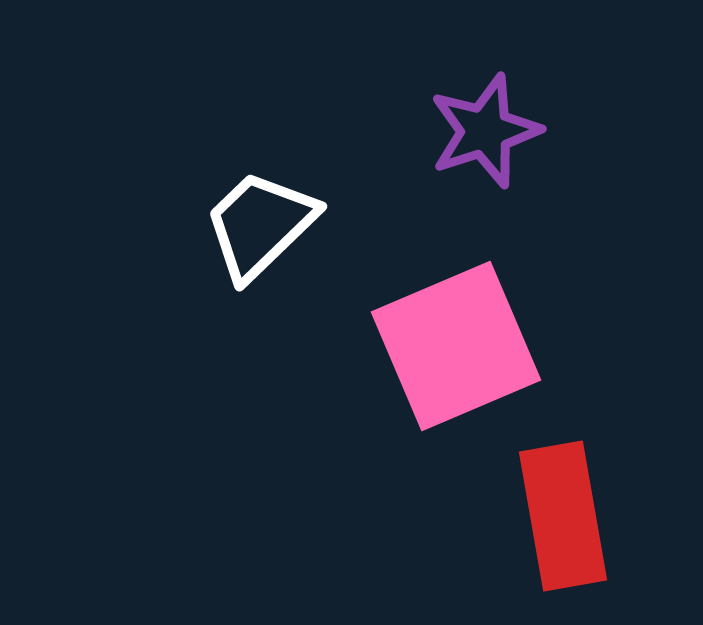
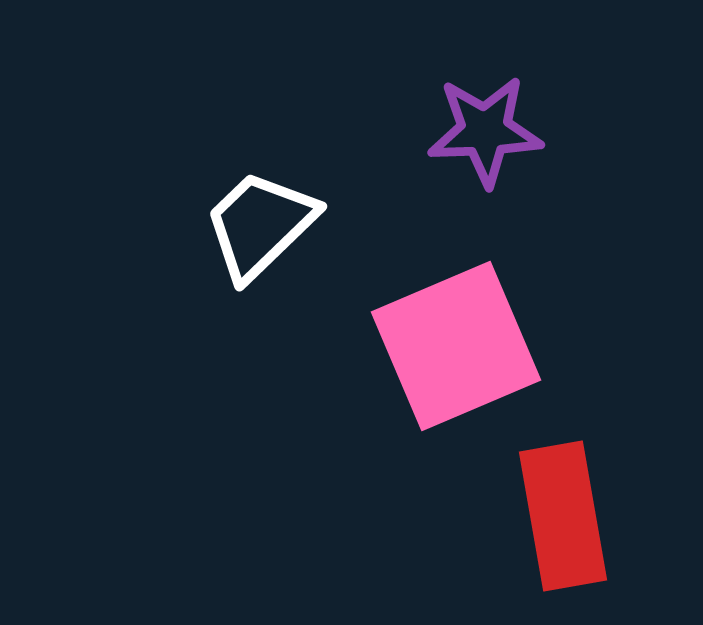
purple star: rotated 16 degrees clockwise
